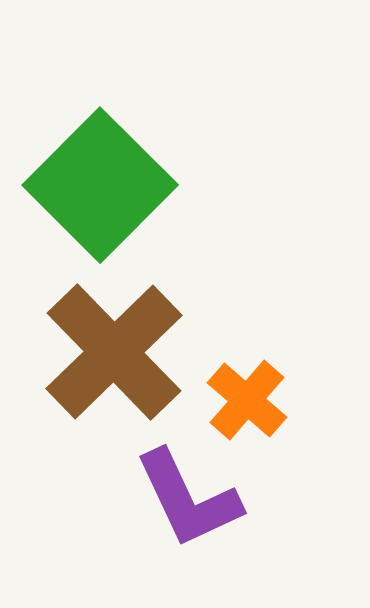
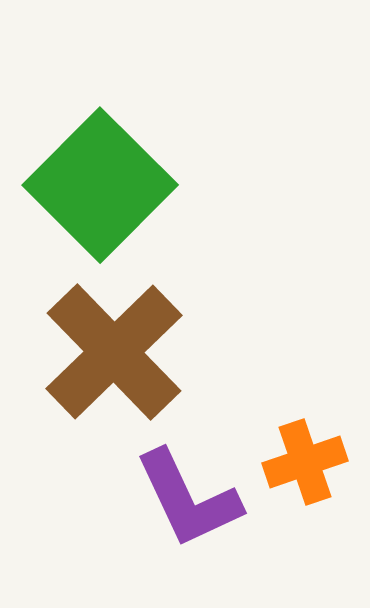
orange cross: moved 58 px right, 62 px down; rotated 30 degrees clockwise
